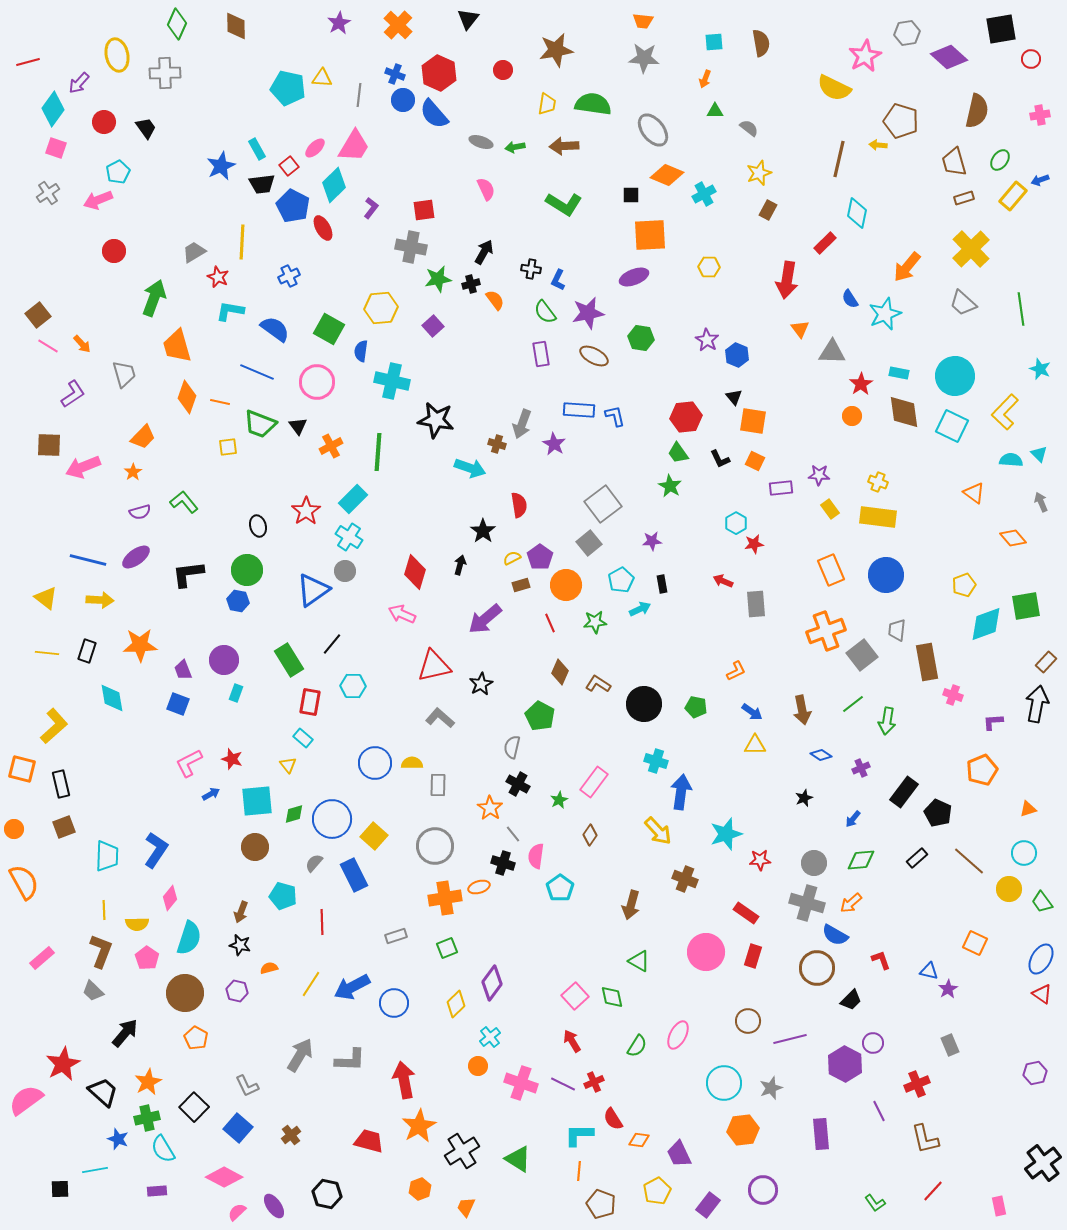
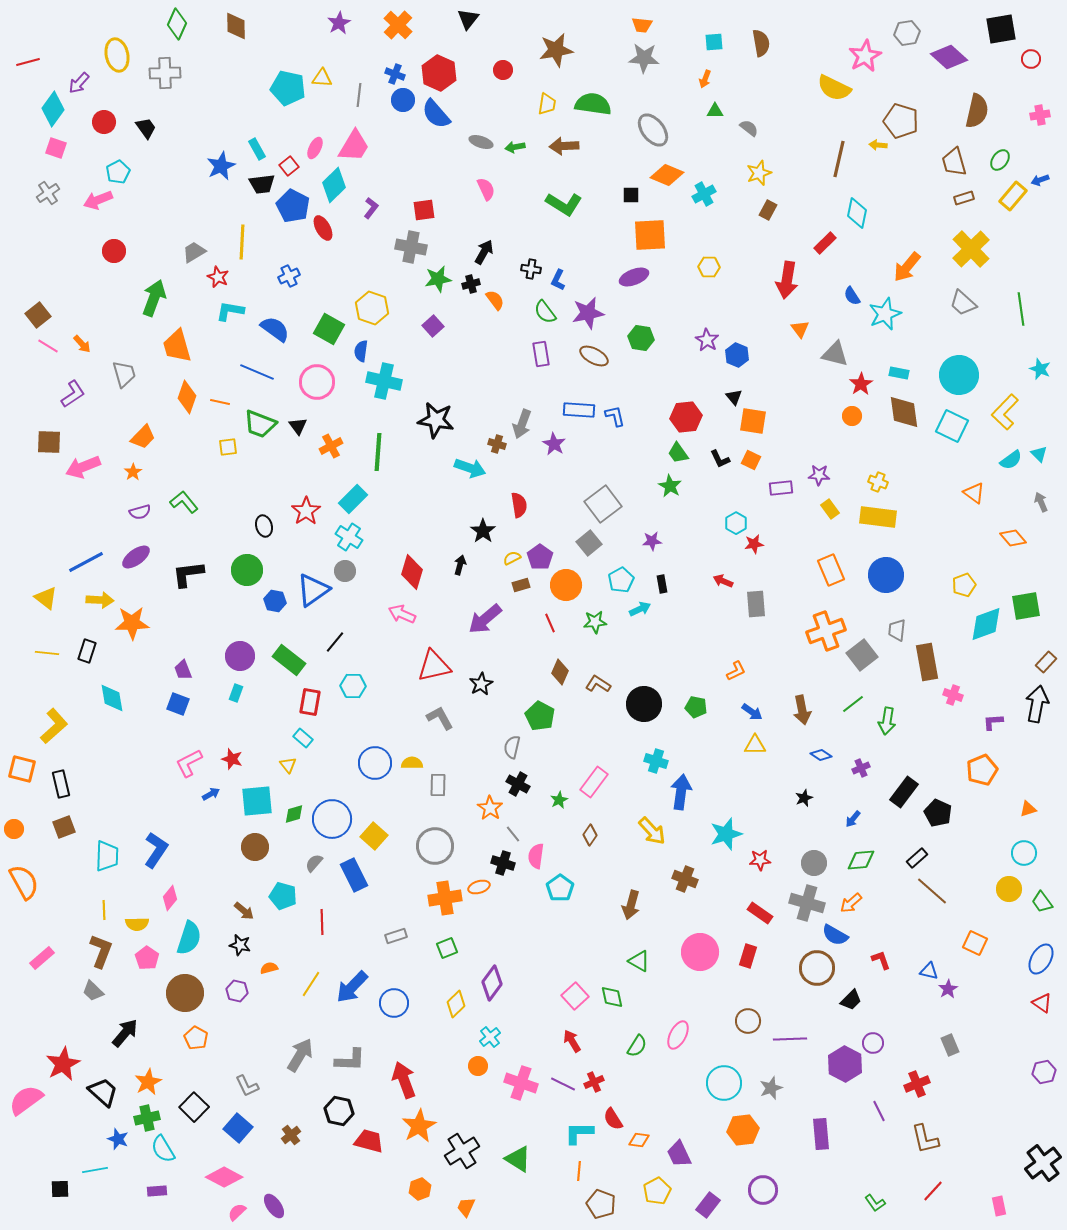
orange trapezoid at (643, 21): moved 1 px left, 4 px down
blue semicircle at (434, 114): moved 2 px right
pink ellipse at (315, 148): rotated 20 degrees counterclockwise
blue semicircle at (850, 299): moved 2 px right, 3 px up
yellow hexagon at (381, 308): moved 9 px left; rotated 24 degrees clockwise
gray triangle at (832, 352): moved 3 px right, 2 px down; rotated 12 degrees clockwise
cyan circle at (955, 376): moved 4 px right, 1 px up
cyan cross at (392, 381): moved 8 px left
brown square at (49, 445): moved 3 px up
cyan semicircle at (1011, 460): rotated 140 degrees clockwise
orange square at (755, 461): moved 4 px left, 1 px up
black ellipse at (258, 526): moved 6 px right
blue line at (88, 560): moved 2 px left, 2 px down; rotated 42 degrees counterclockwise
red diamond at (415, 572): moved 3 px left
blue hexagon at (238, 601): moved 37 px right
black line at (332, 644): moved 3 px right, 2 px up
orange star at (140, 645): moved 8 px left, 22 px up
purple circle at (224, 660): moved 16 px right, 4 px up
green rectangle at (289, 660): rotated 20 degrees counterclockwise
gray L-shape at (440, 718): rotated 20 degrees clockwise
yellow arrow at (658, 831): moved 6 px left
brown line at (969, 861): moved 37 px left, 30 px down
brown arrow at (241, 912): moved 3 px right, 1 px up; rotated 70 degrees counterclockwise
red rectangle at (746, 913): moved 14 px right
pink circle at (706, 952): moved 6 px left
red rectangle at (753, 956): moved 5 px left
blue arrow at (352, 987): rotated 18 degrees counterclockwise
red triangle at (1042, 994): moved 9 px down
purple line at (790, 1039): rotated 12 degrees clockwise
purple hexagon at (1035, 1073): moved 9 px right, 1 px up
red arrow at (404, 1080): rotated 9 degrees counterclockwise
cyan L-shape at (579, 1135): moved 2 px up
black hexagon at (327, 1194): moved 12 px right, 83 px up
